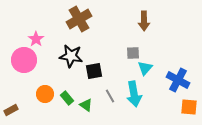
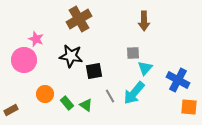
pink star: rotated 14 degrees counterclockwise
cyan arrow: moved 1 px up; rotated 50 degrees clockwise
green rectangle: moved 5 px down
